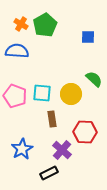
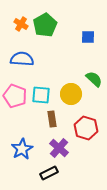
blue semicircle: moved 5 px right, 8 px down
cyan square: moved 1 px left, 2 px down
red hexagon: moved 1 px right, 4 px up; rotated 15 degrees clockwise
purple cross: moved 3 px left, 2 px up
